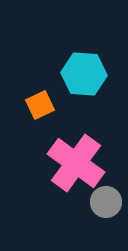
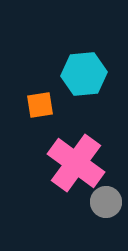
cyan hexagon: rotated 9 degrees counterclockwise
orange square: rotated 16 degrees clockwise
